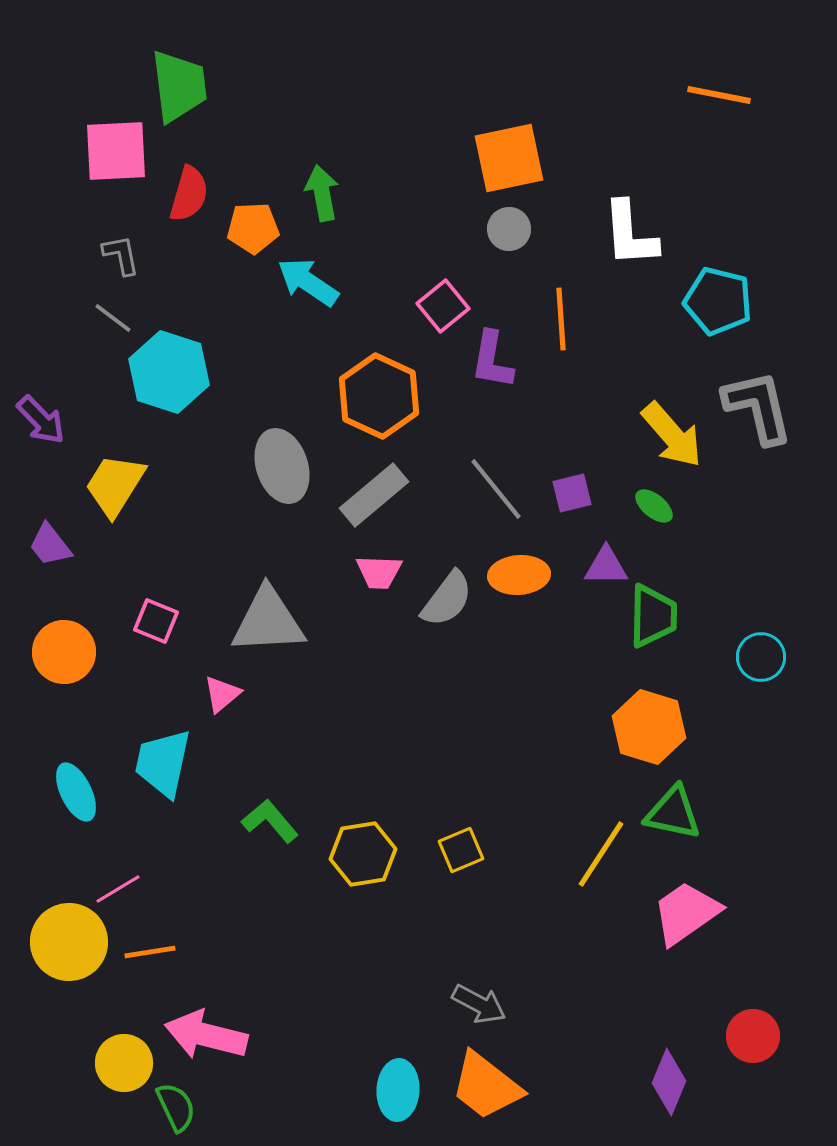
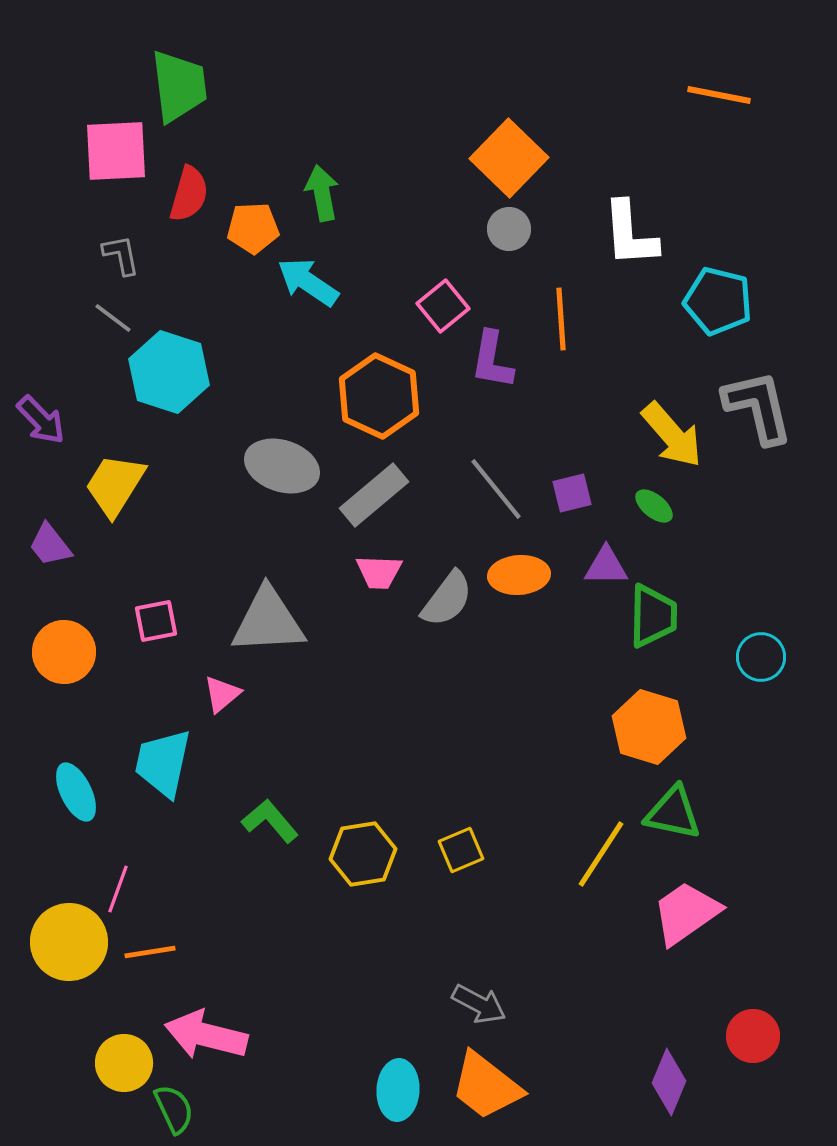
orange square at (509, 158): rotated 34 degrees counterclockwise
gray ellipse at (282, 466): rotated 54 degrees counterclockwise
pink square at (156, 621): rotated 33 degrees counterclockwise
pink line at (118, 889): rotated 39 degrees counterclockwise
green semicircle at (176, 1107): moved 2 px left, 2 px down
